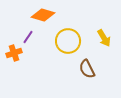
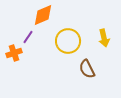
orange diamond: rotated 40 degrees counterclockwise
yellow arrow: rotated 18 degrees clockwise
